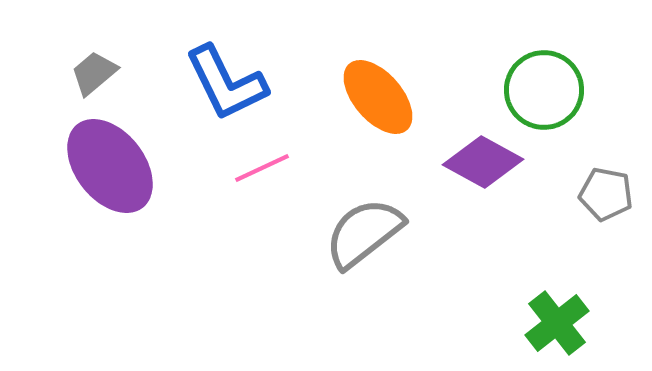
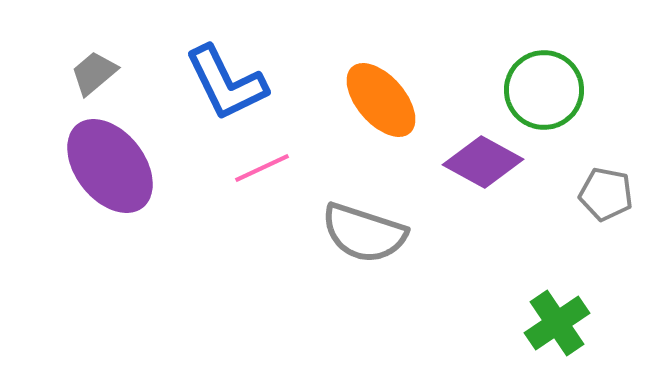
orange ellipse: moved 3 px right, 3 px down
gray semicircle: rotated 124 degrees counterclockwise
green cross: rotated 4 degrees clockwise
